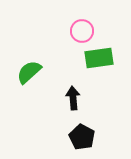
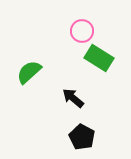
green rectangle: rotated 40 degrees clockwise
black arrow: rotated 45 degrees counterclockwise
